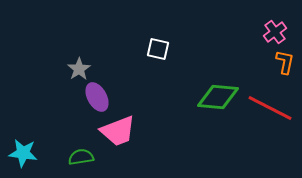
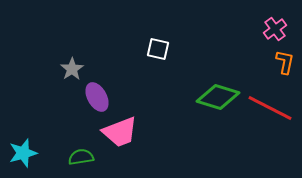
pink cross: moved 3 px up
gray star: moved 7 px left
green diamond: rotated 12 degrees clockwise
pink trapezoid: moved 2 px right, 1 px down
cyan star: rotated 24 degrees counterclockwise
